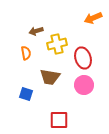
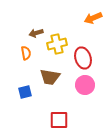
brown arrow: moved 2 px down
pink circle: moved 1 px right
blue square: moved 1 px left, 2 px up; rotated 32 degrees counterclockwise
